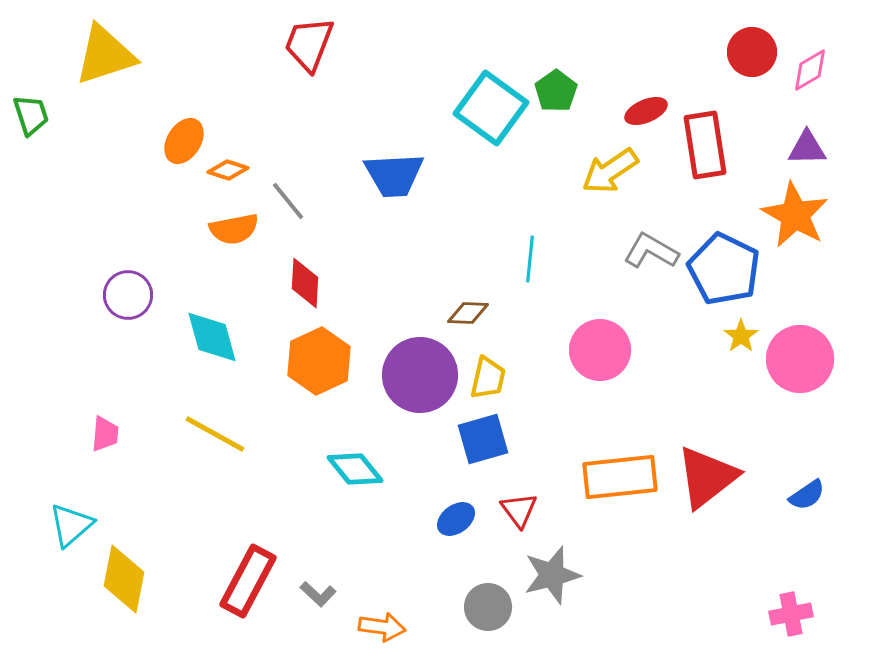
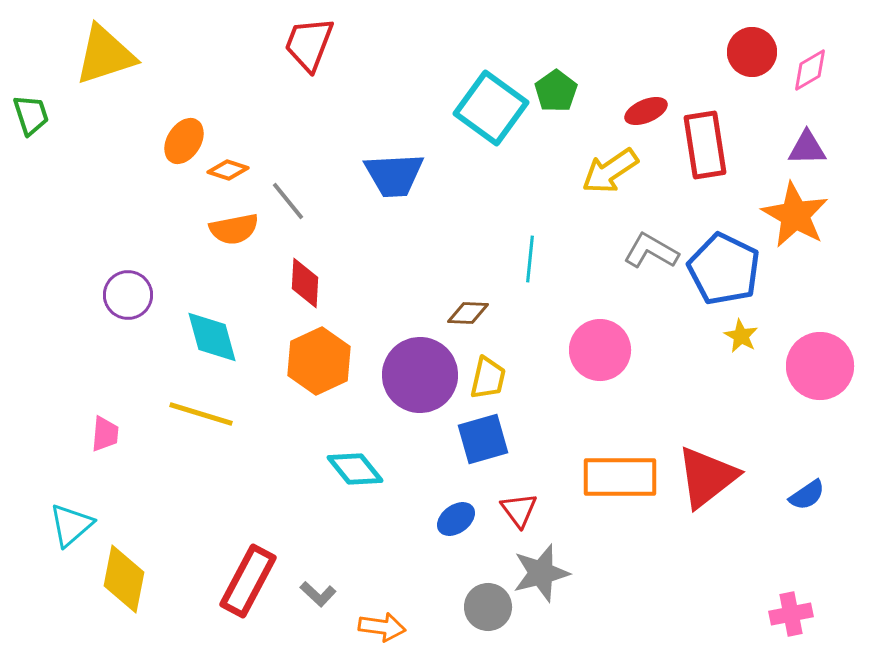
yellow star at (741, 336): rotated 8 degrees counterclockwise
pink circle at (800, 359): moved 20 px right, 7 px down
yellow line at (215, 434): moved 14 px left, 20 px up; rotated 12 degrees counterclockwise
orange rectangle at (620, 477): rotated 6 degrees clockwise
gray star at (552, 575): moved 11 px left, 2 px up
